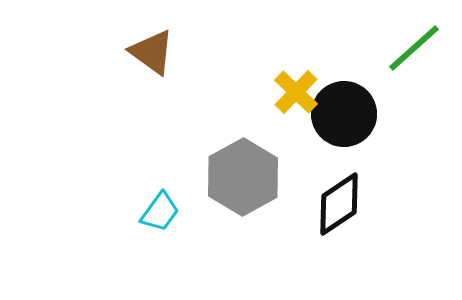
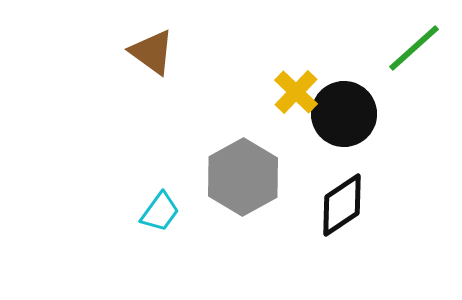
black diamond: moved 3 px right, 1 px down
